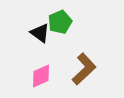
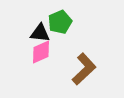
black triangle: rotated 30 degrees counterclockwise
pink diamond: moved 24 px up
